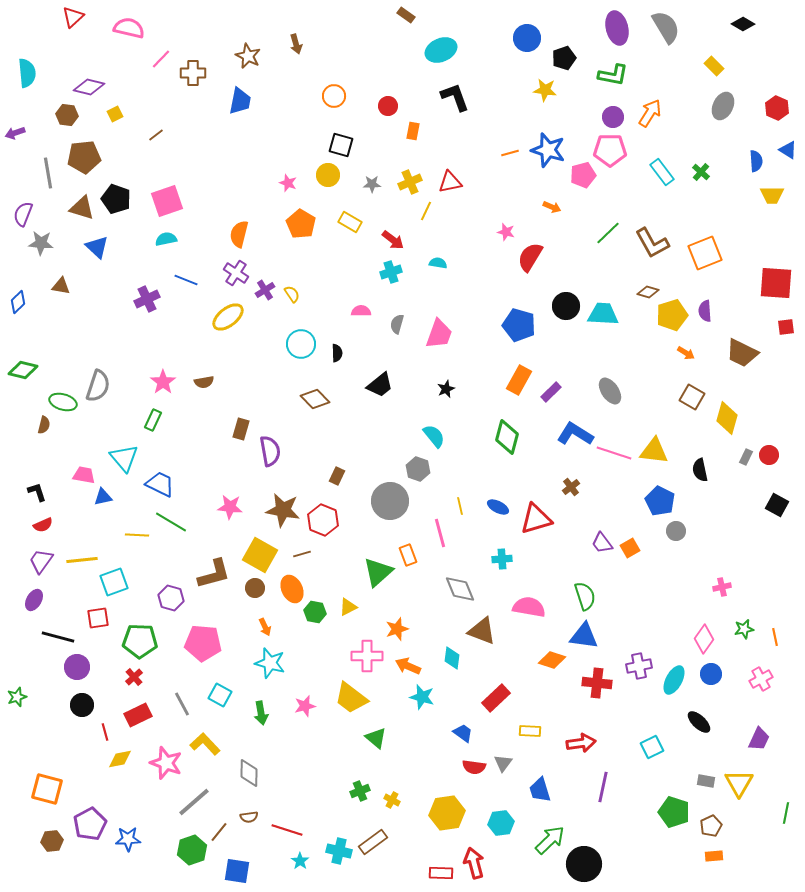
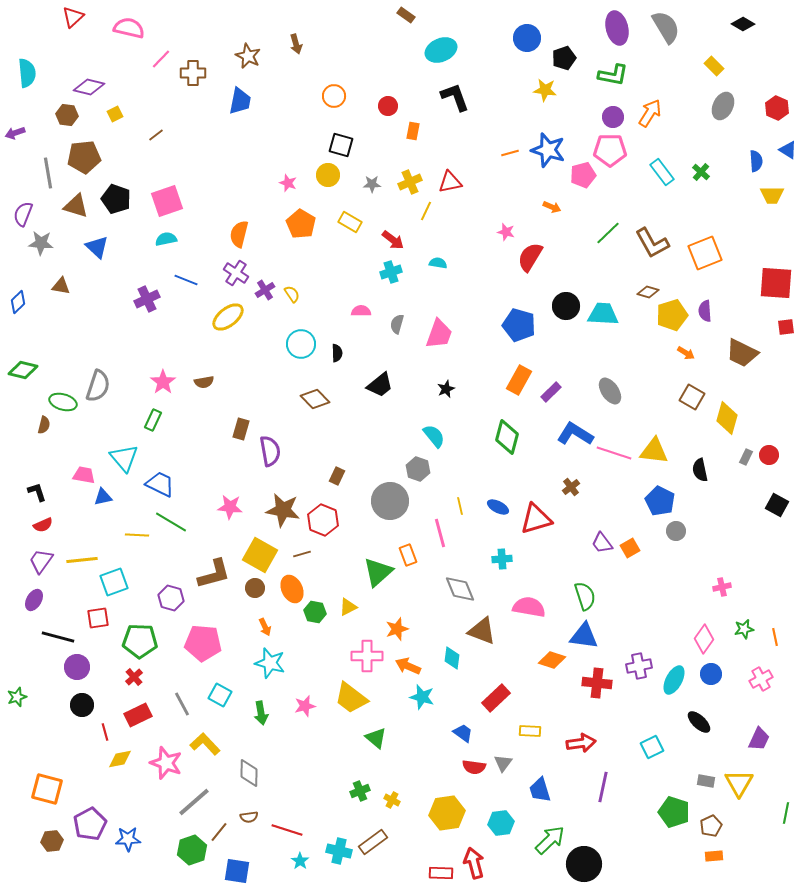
brown triangle at (82, 208): moved 6 px left, 2 px up
